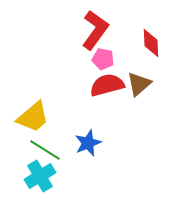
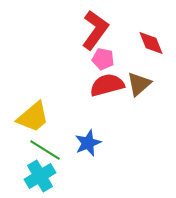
red diamond: rotated 20 degrees counterclockwise
